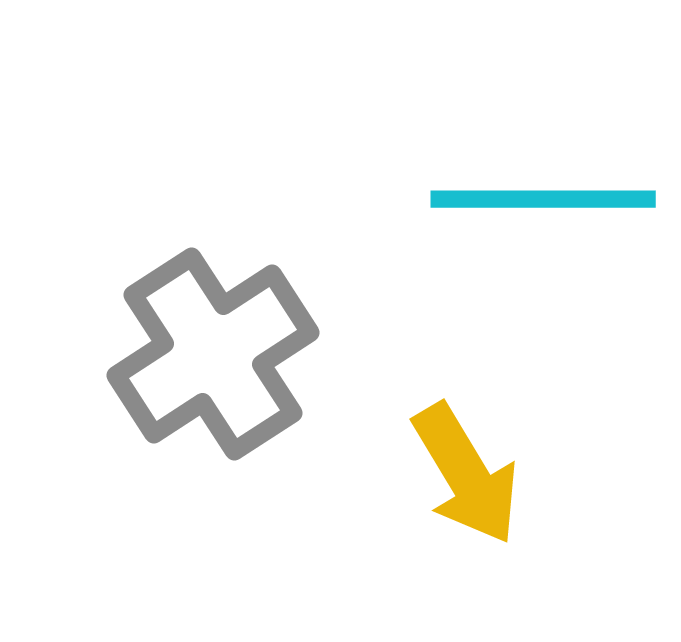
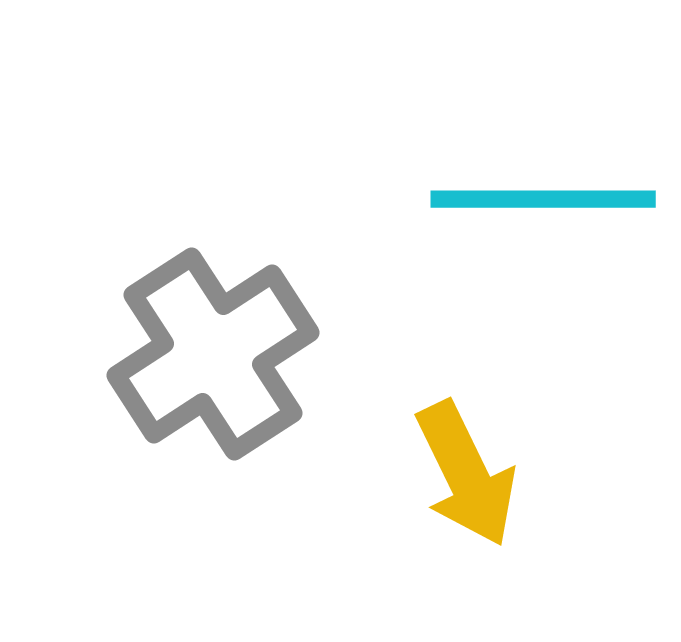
yellow arrow: rotated 5 degrees clockwise
